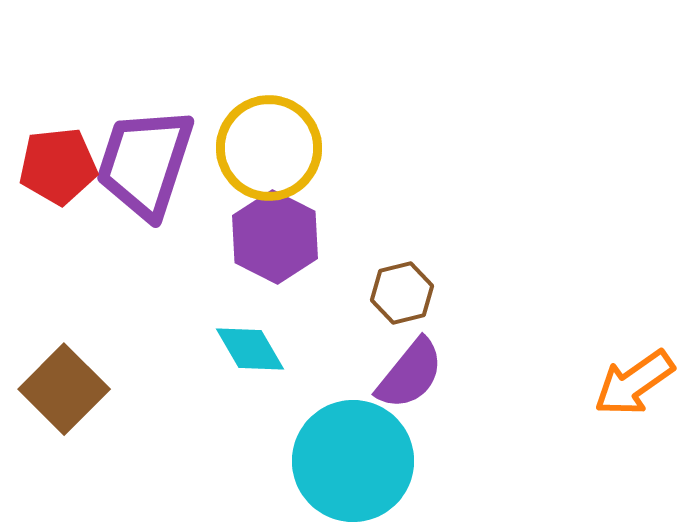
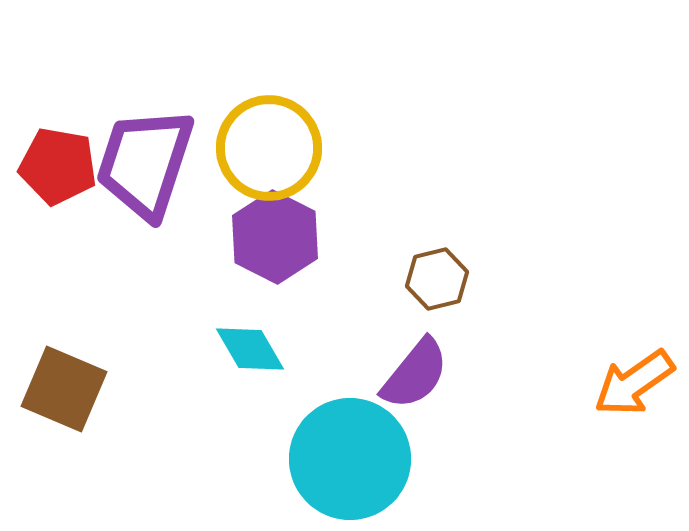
red pentagon: rotated 16 degrees clockwise
brown hexagon: moved 35 px right, 14 px up
purple semicircle: moved 5 px right
brown square: rotated 22 degrees counterclockwise
cyan circle: moved 3 px left, 2 px up
